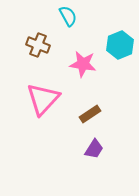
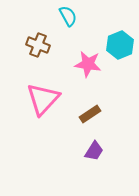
pink star: moved 5 px right
purple trapezoid: moved 2 px down
